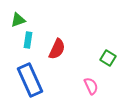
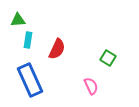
green triangle: rotated 14 degrees clockwise
